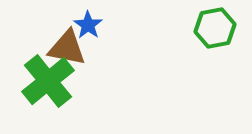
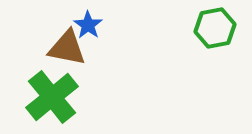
green cross: moved 4 px right, 16 px down
